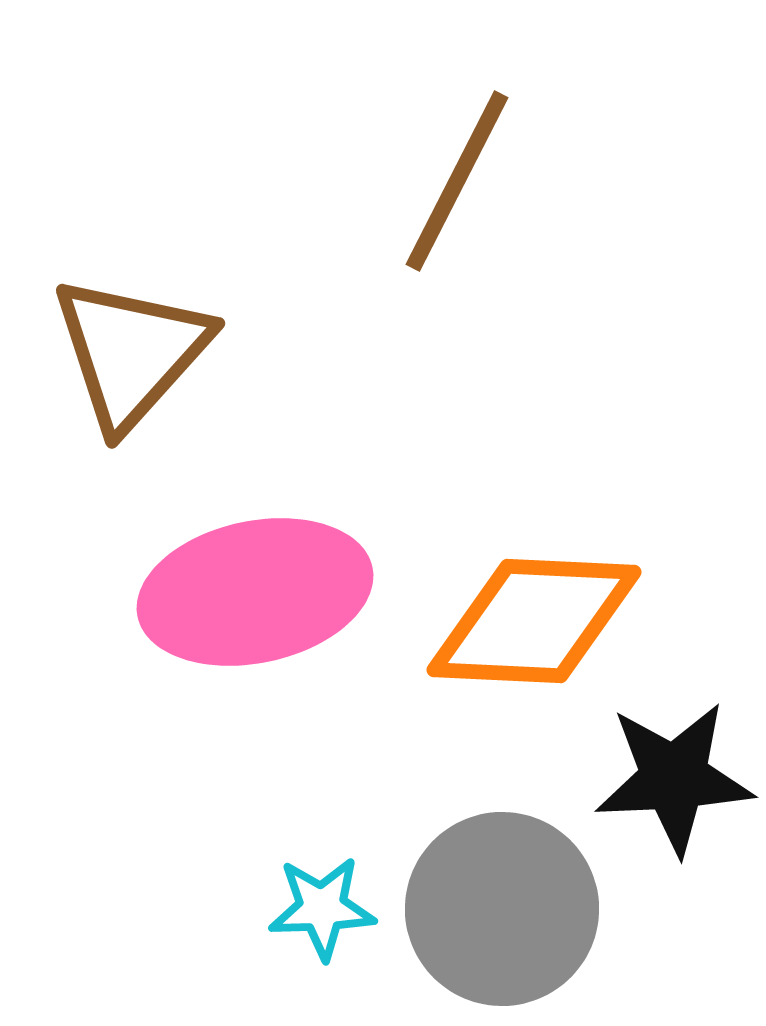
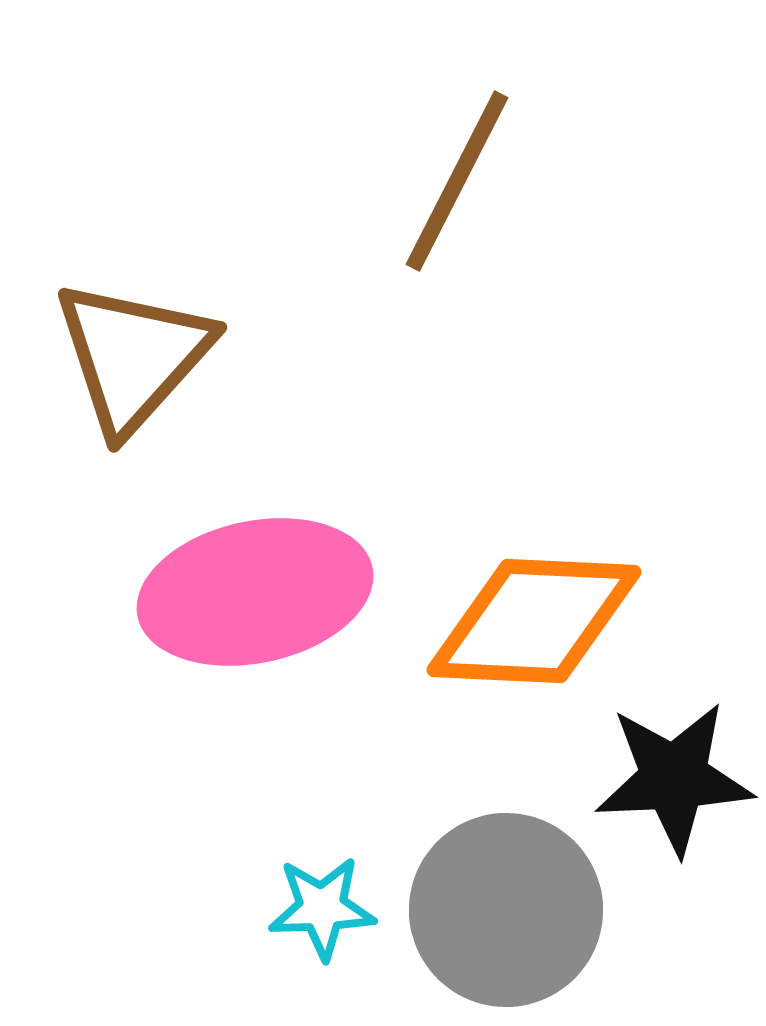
brown triangle: moved 2 px right, 4 px down
gray circle: moved 4 px right, 1 px down
